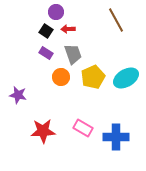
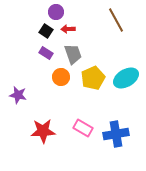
yellow pentagon: moved 1 px down
blue cross: moved 3 px up; rotated 10 degrees counterclockwise
